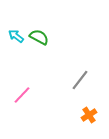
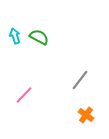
cyan arrow: moved 1 px left; rotated 35 degrees clockwise
pink line: moved 2 px right
orange cross: moved 3 px left; rotated 21 degrees counterclockwise
